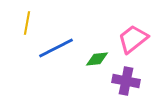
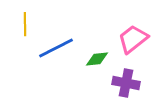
yellow line: moved 2 px left, 1 px down; rotated 10 degrees counterclockwise
purple cross: moved 2 px down
